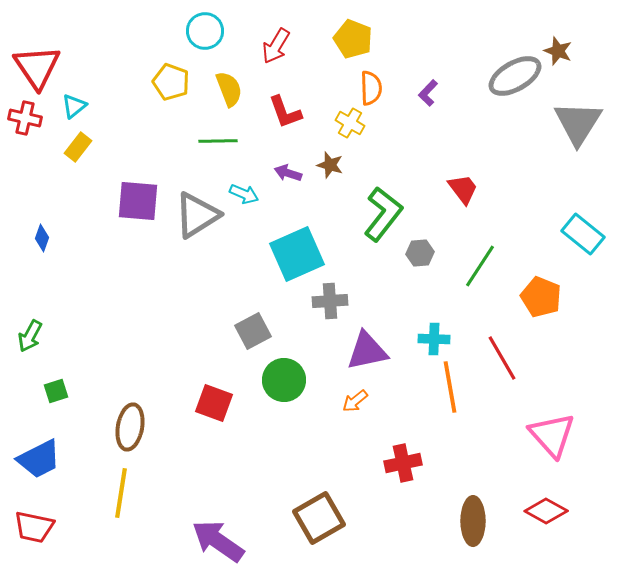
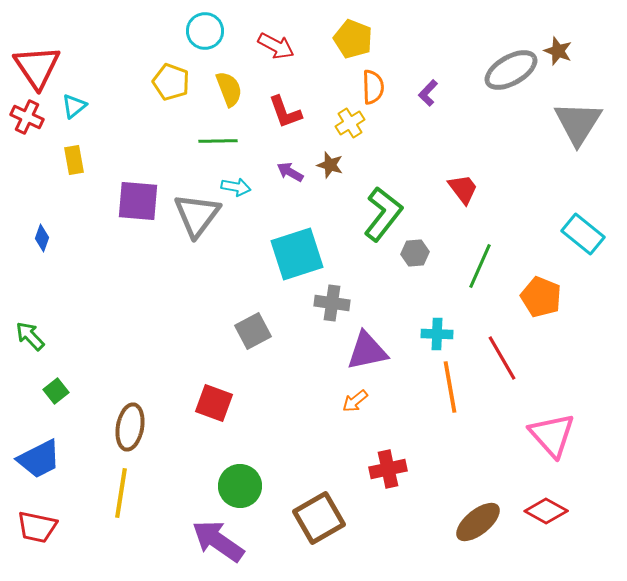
red arrow at (276, 46): rotated 93 degrees counterclockwise
gray ellipse at (515, 76): moved 4 px left, 6 px up
orange semicircle at (371, 88): moved 2 px right, 1 px up
red cross at (25, 118): moved 2 px right, 1 px up; rotated 12 degrees clockwise
yellow cross at (350, 123): rotated 28 degrees clockwise
yellow rectangle at (78, 147): moved 4 px left, 13 px down; rotated 48 degrees counterclockwise
purple arrow at (288, 173): moved 2 px right, 1 px up; rotated 12 degrees clockwise
cyan arrow at (244, 194): moved 8 px left, 7 px up; rotated 12 degrees counterclockwise
gray triangle at (197, 215): rotated 21 degrees counterclockwise
gray hexagon at (420, 253): moved 5 px left
cyan square at (297, 254): rotated 6 degrees clockwise
green line at (480, 266): rotated 9 degrees counterclockwise
gray cross at (330, 301): moved 2 px right, 2 px down; rotated 12 degrees clockwise
green arrow at (30, 336): rotated 108 degrees clockwise
cyan cross at (434, 339): moved 3 px right, 5 px up
green circle at (284, 380): moved 44 px left, 106 px down
green square at (56, 391): rotated 20 degrees counterclockwise
red cross at (403, 463): moved 15 px left, 6 px down
brown ellipse at (473, 521): moved 5 px right, 1 px down; rotated 51 degrees clockwise
red trapezoid at (34, 527): moved 3 px right
